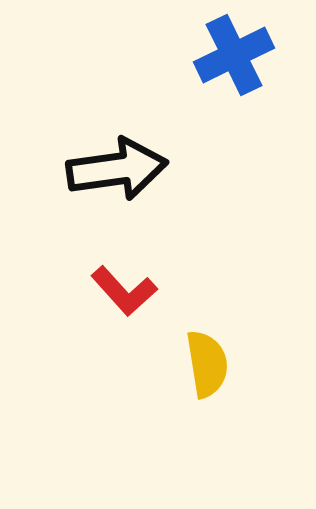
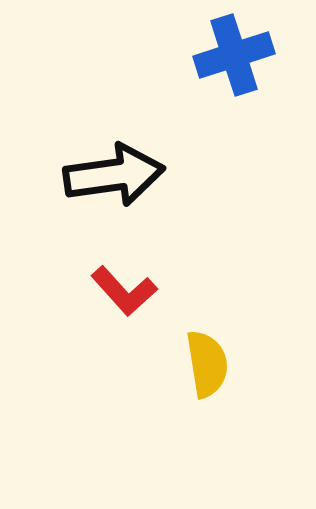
blue cross: rotated 8 degrees clockwise
black arrow: moved 3 px left, 6 px down
